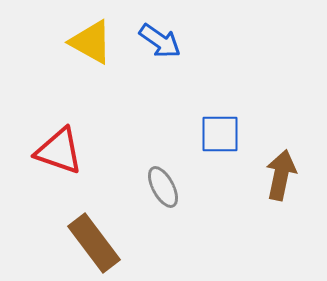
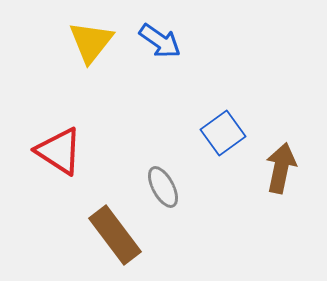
yellow triangle: rotated 39 degrees clockwise
blue square: moved 3 px right, 1 px up; rotated 36 degrees counterclockwise
red triangle: rotated 14 degrees clockwise
brown arrow: moved 7 px up
brown rectangle: moved 21 px right, 8 px up
